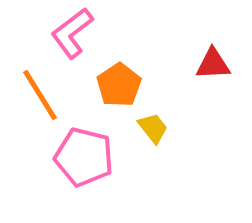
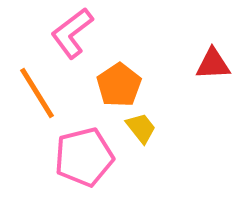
orange line: moved 3 px left, 2 px up
yellow trapezoid: moved 12 px left
pink pentagon: rotated 28 degrees counterclockwise
